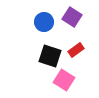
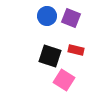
purple square: moved 1 px left, 1 px down; rotated 12 degrees counterclockwise
blue circle: moved 3 px right, 6 px up
red rectangle: rotated 49 degrees clockwise
